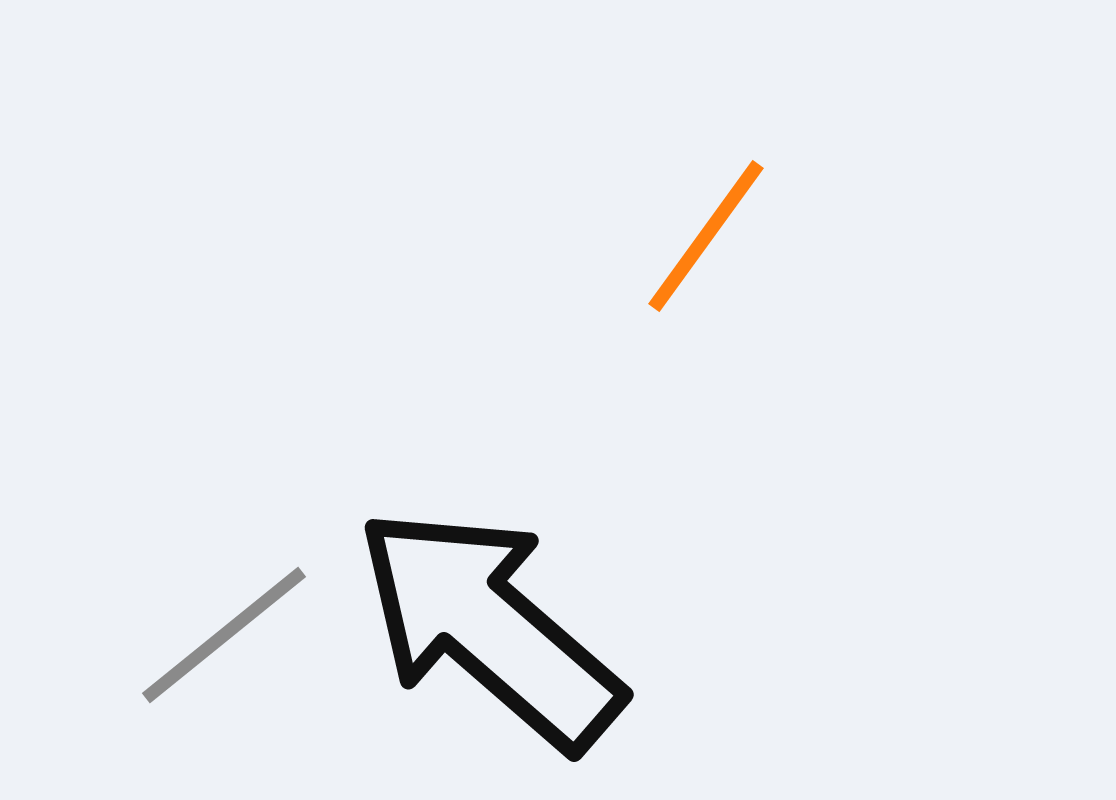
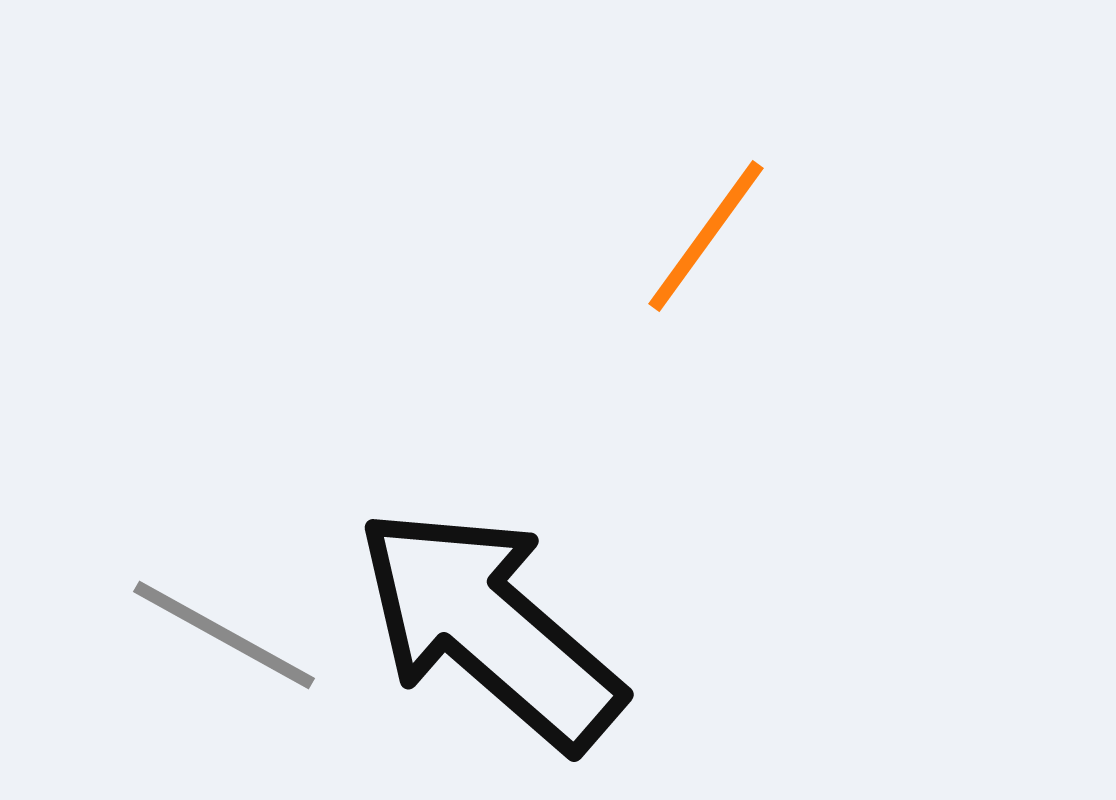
gray line: rotated 68 degrees clockwise
